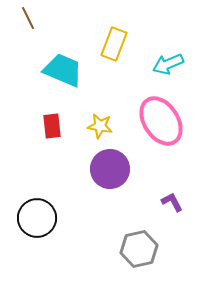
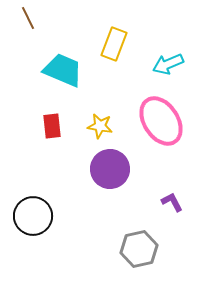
black circle: moved 4 px left, 2 px up
